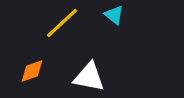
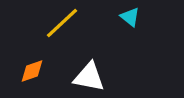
cyan triangle: moved 16 px right, 2 px down
